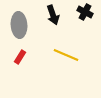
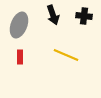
black cross: moved 1 px left, 4 px down; rotated 21 degrees counterclockwise
gray ellipse: rotated 25 degrees clockwise
red rectangle: rotated 32 degrees counterclockwise
